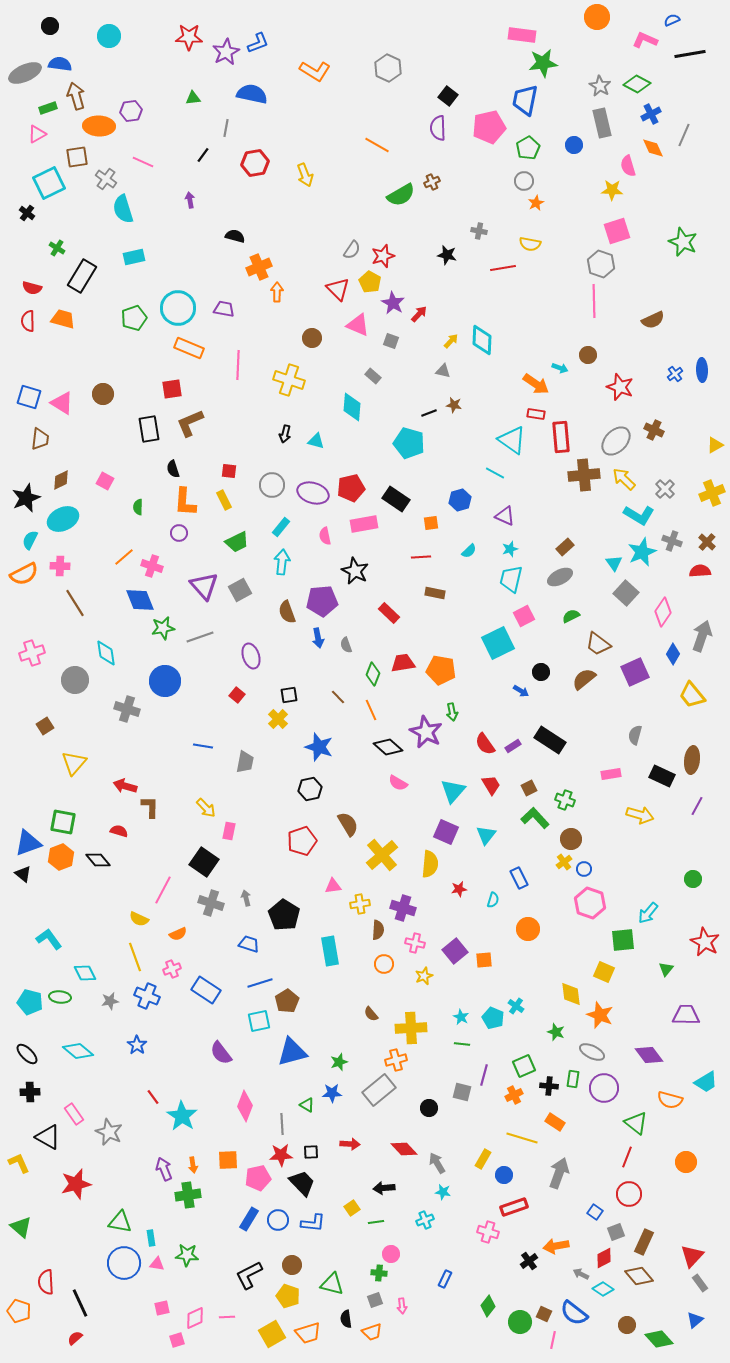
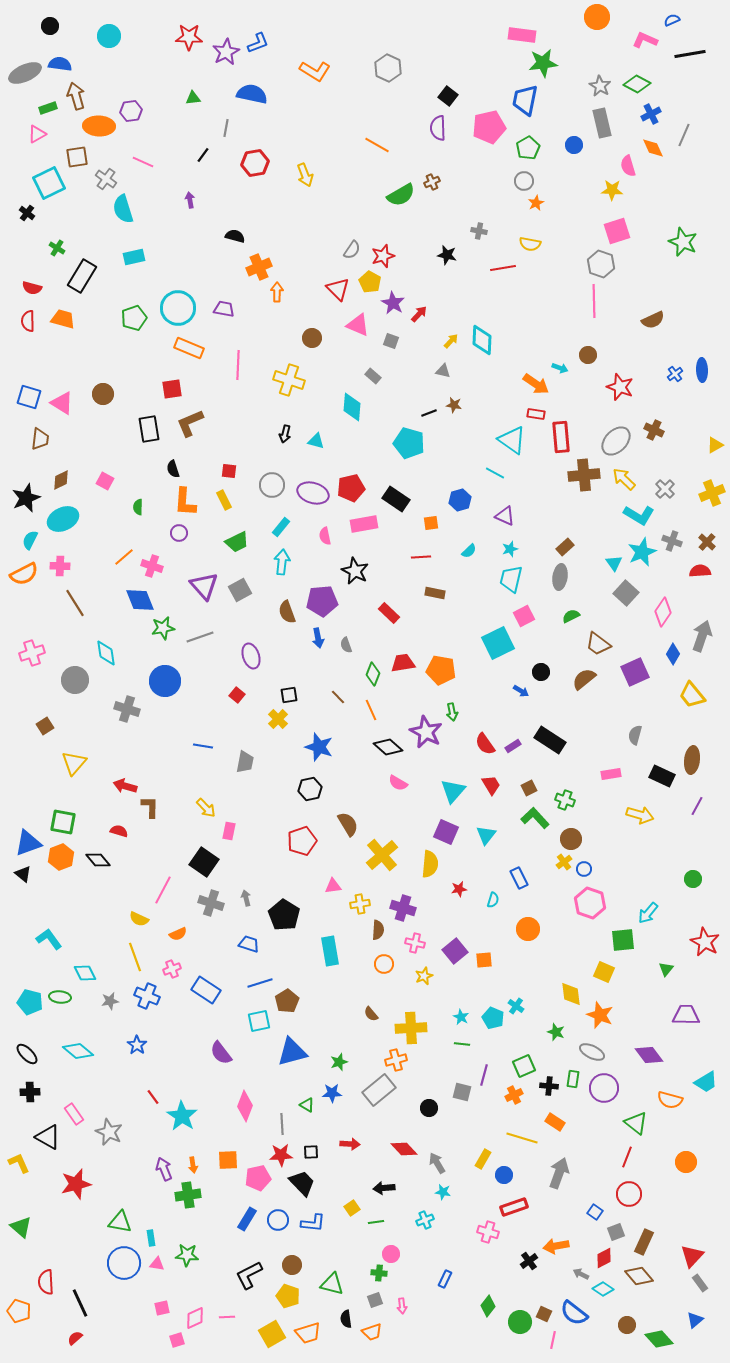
gray ellipse at (560, 577): rotated 55 degrees counterclockwise
blue rectangle at (249, 1219): moved 2 px left
